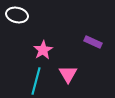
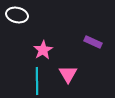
cyan line: moved 1 px right; rotated 16 degrees counterclockwise
